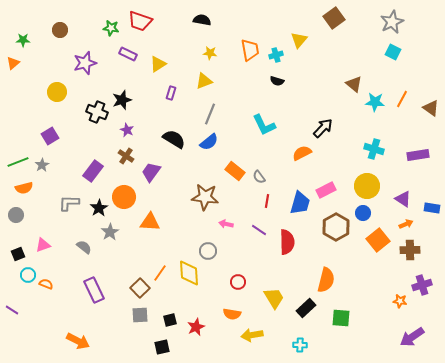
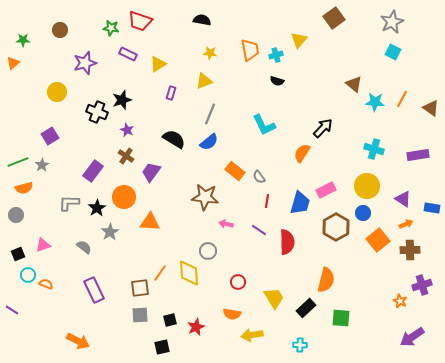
orange semicircle at (302, 153): rotated 30 degrees counterclockwise
black star at (99, 208): moved 2 px left
brown square at (140, 288): rotated 36 degrees clockwise
orange star at (400, 301): rotated 16 degrees clockwise
